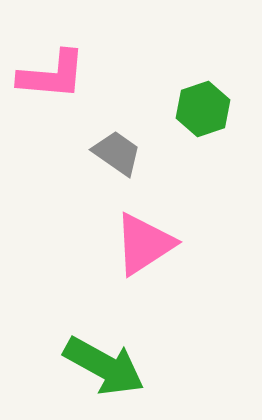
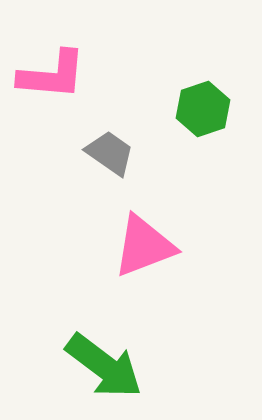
gray trapezoid: moved 7 px left
pink triangle: moved 2 px down; rotated 12 degrees clockwise
green arrow: rotated 8 degrees clockwise
